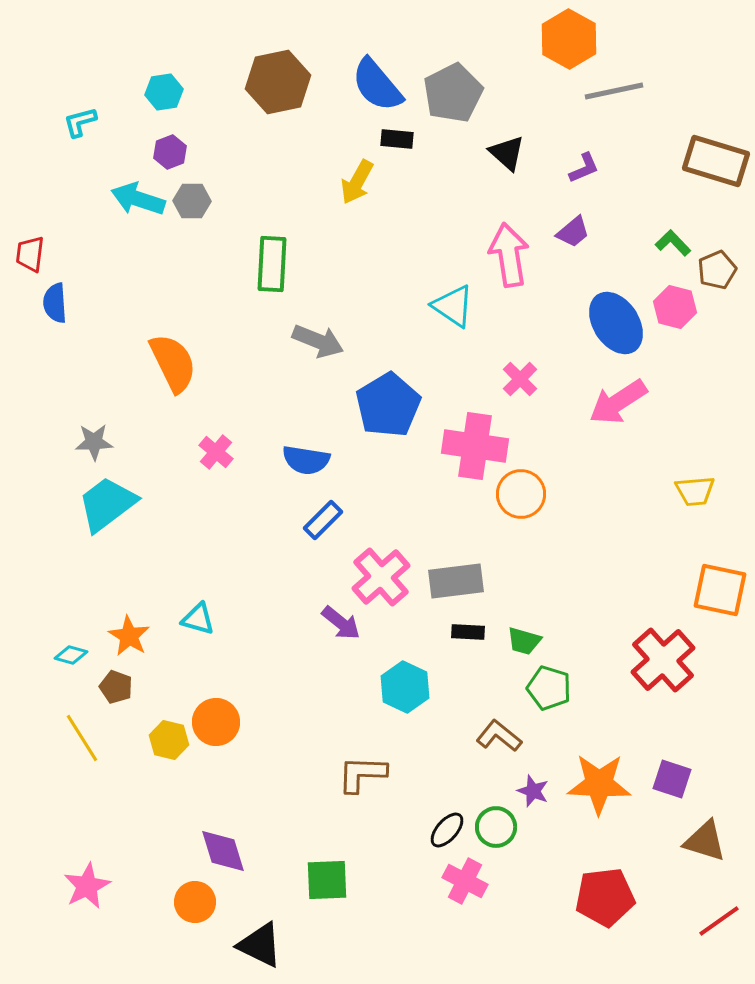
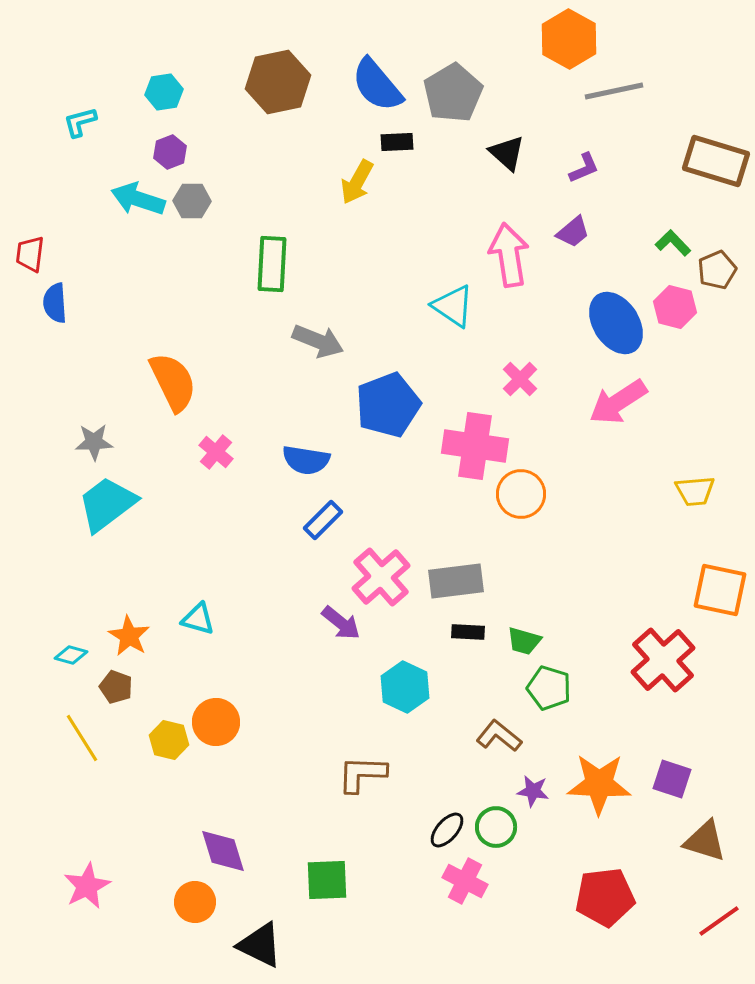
gray pentagon at (453, 93): rotated 4 degrees counterclockwise
black rectangle at (397, 139): moved 3 px down; rotated 8 degrees counterclockwise
orange semicircle at (173, 363): moved 19 px down
blue pentagon at (388, 405): rotated 10 degrees clockwise
purple star at (533, 791): rotated 12 degrees counterclockwise
